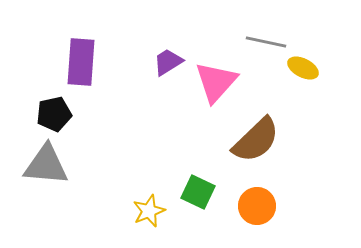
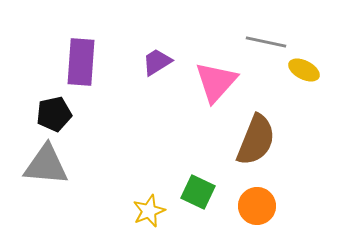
purple trapezoid: moved 11 px left
yellow ellipse: moved 1 px right, 2 px down
brown semicircle: rotated 24 degrees counterclockwise
